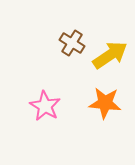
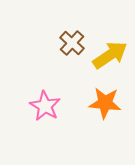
brown cross: rotated 10 degrees clockwise
